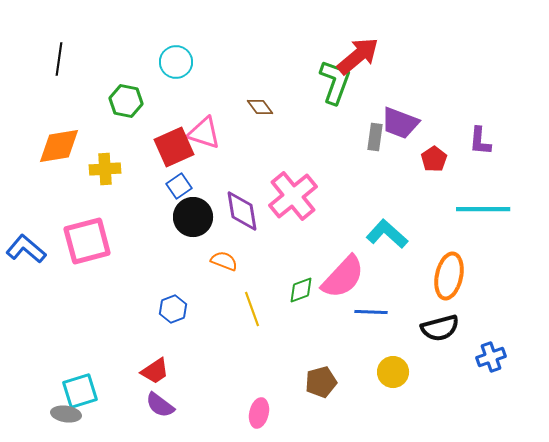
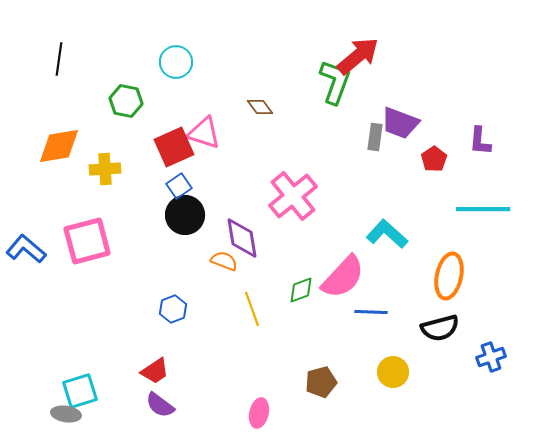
purple diamond: moved 27 px down
black circle: moved 8 px left, 2 px up
